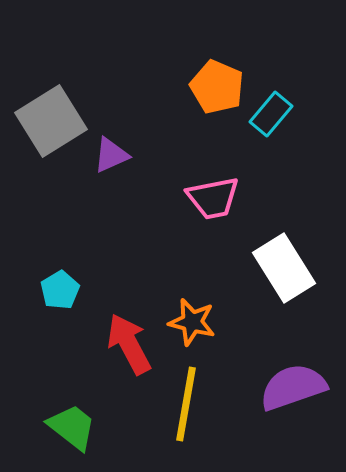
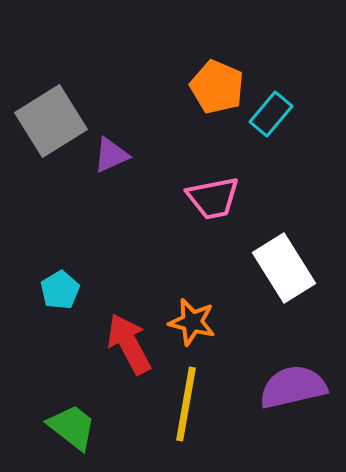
purple semicircle: rotated 6 degrees clockwise
